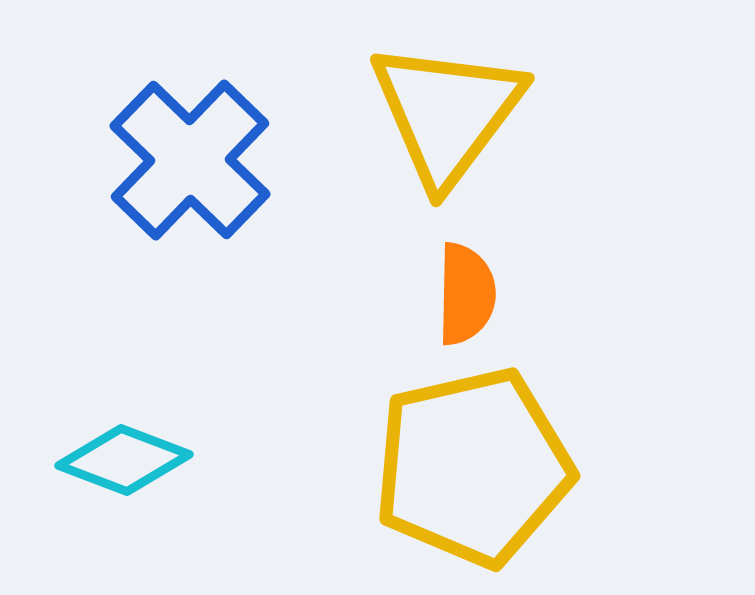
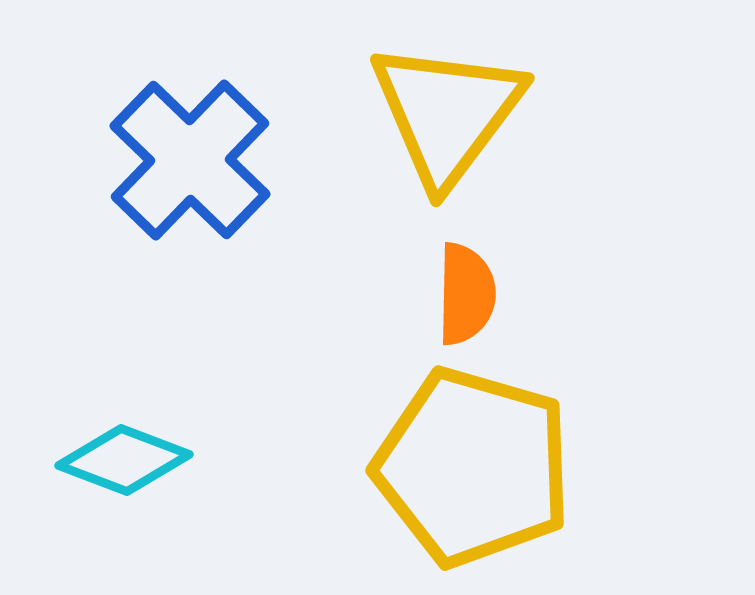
yellow pentagon: rotated 29 degrees clockwise
